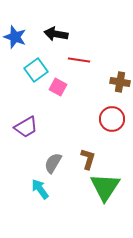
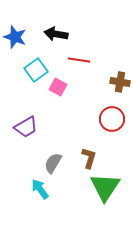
brown L-shape: moved 1 px right, 1 px up
